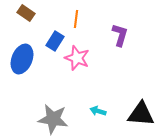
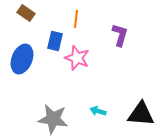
blue rectangle: rotated 18 degrees counterclockwise
